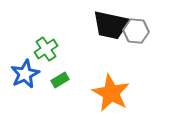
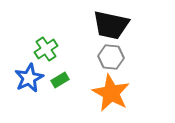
gray hexagon: moved 25 px left, 26 px down
blue star: moved 4 px right, 4 px down
